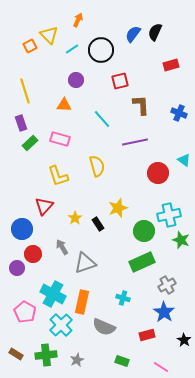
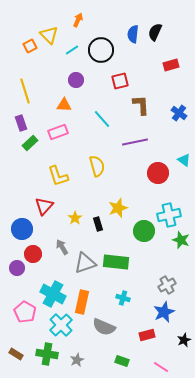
blue semicircle at (133, 34): rotated 30 degrees counterclockwise
cyan line at (72, 49): moved 1 px down
blue cross at (179, 113): rotated 14 degrees clockwise
pink rectangle at (60, 139): moved 2 px left, 7 px up; rotated 36 degrees counterclockwise
black rectangle at (98, 224): rotated 16 degrees clockwise
green rectangle at (142, 262): moved 26 px left; rotated 30 degrees clockwise
blue star at (164, 312): rotated 15 degrees clockwise
black star at (184, 340): rotated 16 degrees clockwise
green cross at (46, 355): moved 1 px right, 1 px up; rotated 15 degrees clockwise
